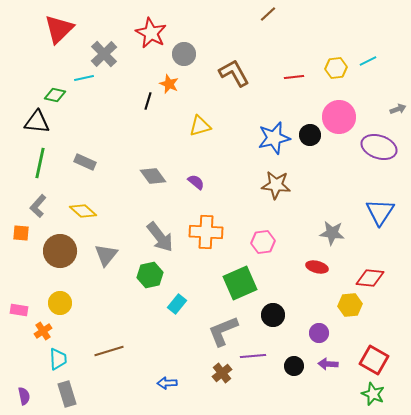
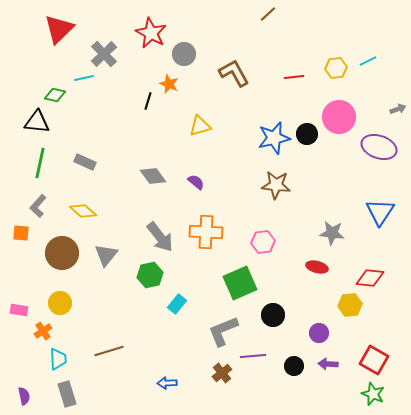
black circle at (310, 135): moved 3 px left, 1 px up
brown circle at (60, 251): moved 2 px right, 2 px down
